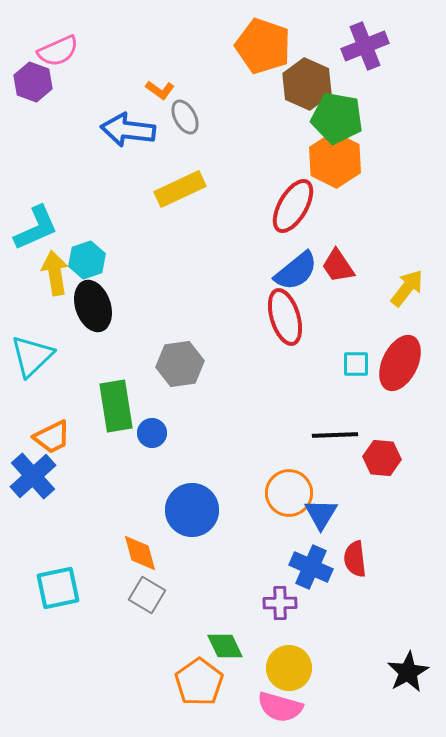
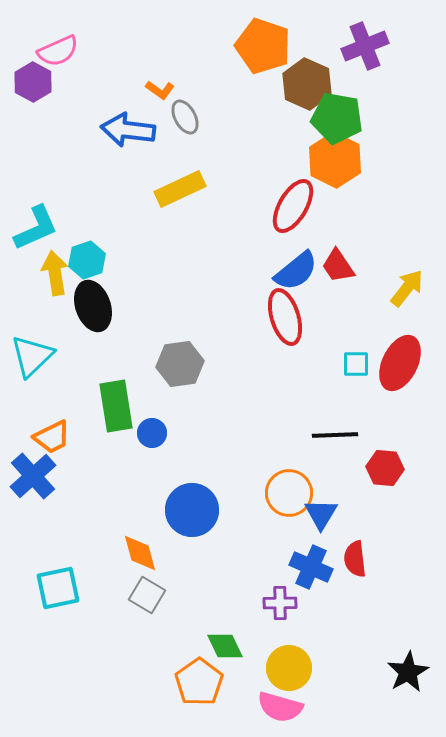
purple hexagon at (33, 82): rotated 9 degrees clockwise
red hexagon at (382, 458): moved 3 px right, 10 px down
